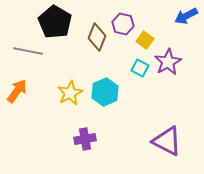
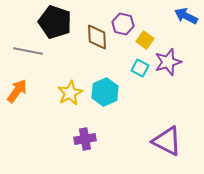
blue arrow: rotated 55 degrees clockwise
black pentagon: rotated 12 degrees counterclockwise
brown diamond: rotated 24 degrees counterclockwise
purple star: rotated 12 degrees clockwise
